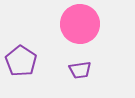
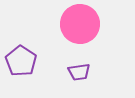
purple trapezoid: moved 1 px left, 2 px down
